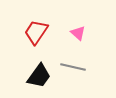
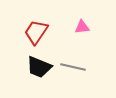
pink triangle: moved 4 px right, 6 px up; rotated 49 degrees counterclockwise
black trapezoid: moved 9 px up; rotated 76 degrees clockwise
